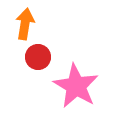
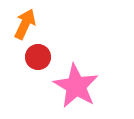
orange arrow: rotated 16 degrees clockwise
